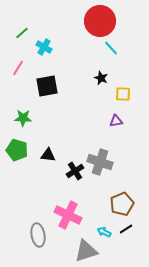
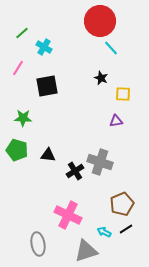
gray ellipse: moved 9 px down
